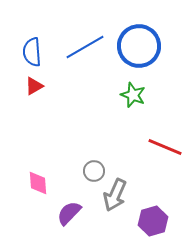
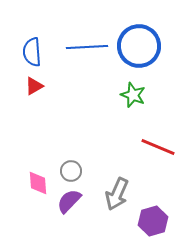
blue line: moved 2 px right; rotated 27 degrees clockwise
red line: moved 7 px left
gray circle: moved 23 px left
gray arrow: moved 2 px right, 1 px up
purple semicircle: moved 12 px up
